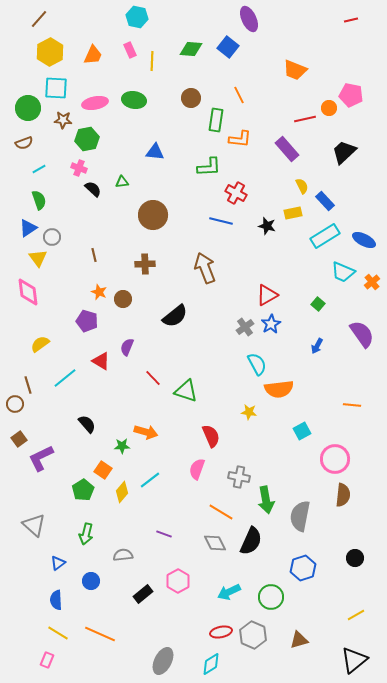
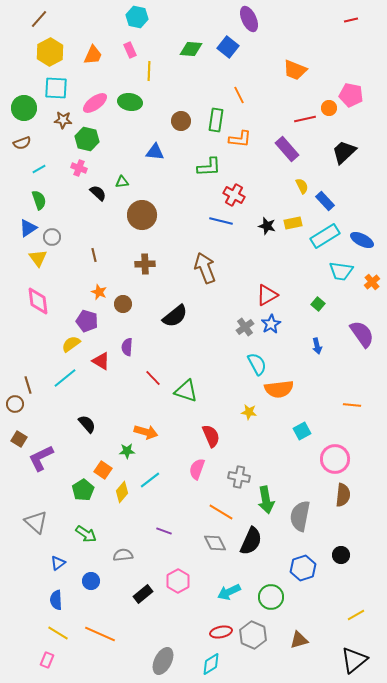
yellow line at (152, 61): moved 3 px left, 10 px down
brown circle at (191, 98): moved 10 px left, 23 px down
green ellipse at (134, 100): moved 4 px left, 2 px down
pink ellipse at (95, 103): rotated 25 degrees counterclockwise
green circle at (28, 108): moved 4 px left
green hexagon at (87, 139): rotated 25 degrees clockwise
brown semicircle at (24, 143): moved 2 px left
black semicircle at (93, 189): moved 5 px right, 4 px down
red cross at (236, 193): moved 2 px left, 2 px down
yellow rectangle at (293, 213): moved 10 px down
brown circle at (153, 215): moved 11 px left
blue ellipse at (364, 240): moved 2 px left
cyan trapezoid at (343, 272): moved 2 px left, 1 px up; rotated 15 degrees counterclockwise
pink diamond at (28, 292): moved 10 px right, 9 px down
brown circle at (123, 299): moved 5 px down
yellow semicircle at (40, 344): moved 31 px right
blue arrow at (317, 346): rotated 42 degrees counterclockwise
purple semicircle at (127, 347): rotated 18 degrees counterclockwise
brown square at (19, 439): rotated 21 degrees counterclockwise
green star at (122, 446): moved 5 px right, 5 px down
gray triangle at (34, 525): moved 2 px right, 3 px up
green arrow at (86, 534): rotated 70 degrees counterclockwise
purple line at (164, 534): moved 3 px up
black circle at (355, 558): moved 14 px left, 3 px up
